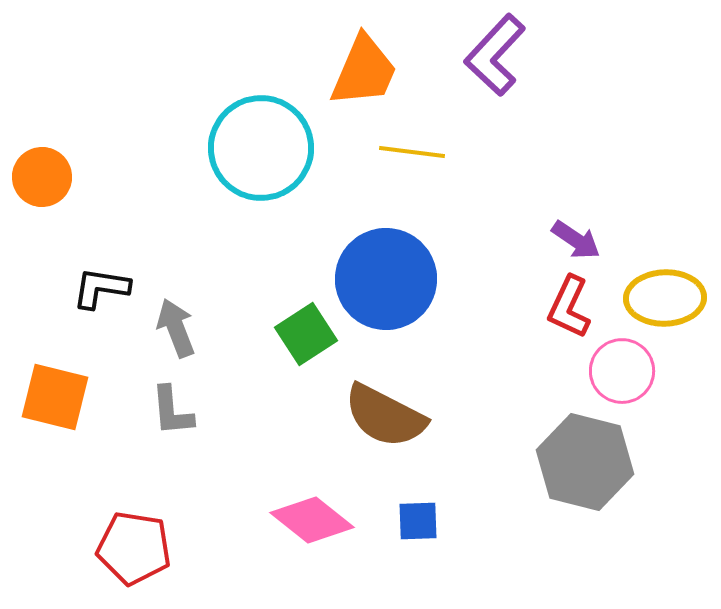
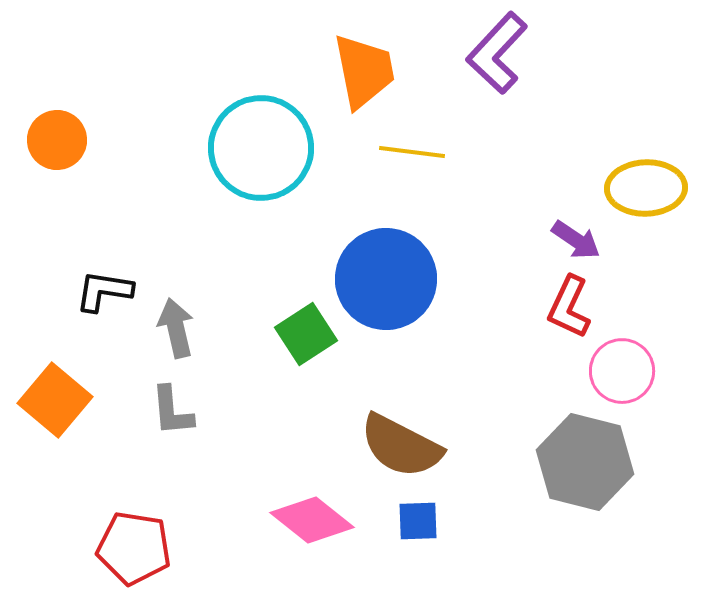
purple L-shape: moved 2 px right, 2 px up
orange trapezoid: rotated 34 degrees counterclockwise
orange circle: moved 15 px right, 37 px up
black L-shape: moved 3 px right, 3 px down
yellow ellipse: moved 19 px left, 110 px up
gray arrow: rotated 8 degrees clockwise
orange square: moved 3 px down; rotated 26 degrees clockwise
brown semicircle: moved 16 px right, 30 px down
